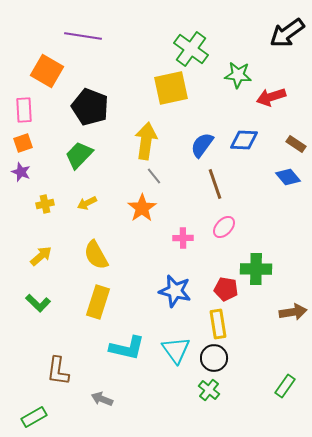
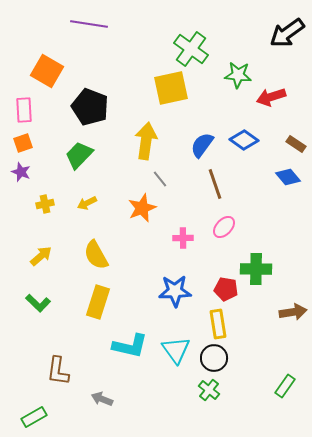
purple line at (83, 36): moved 6 px right, 12 px up
blue diamond at (244, 140): rotated 32 degrees clockwise
gray line at (154, 176): moved 6 px right, 3 px down
orange star at (142, 208): rotated 12 degrees clockwise
blue star at (175, 291): rotated 16 degrees counterclockwise
cyan L-shape at (127, 348): moved 3 px right, 2 px up
